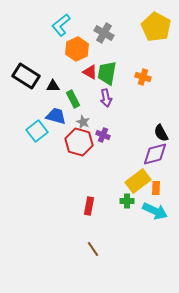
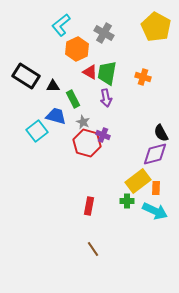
red hexagon: moved 8 px right, 1 px down
